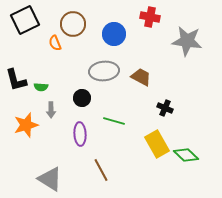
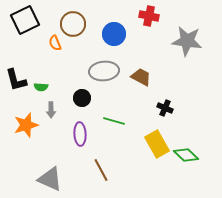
red cross: moved 1 px left, 1 px up
gray triangle: rotated 8 degrees counterclockwise
